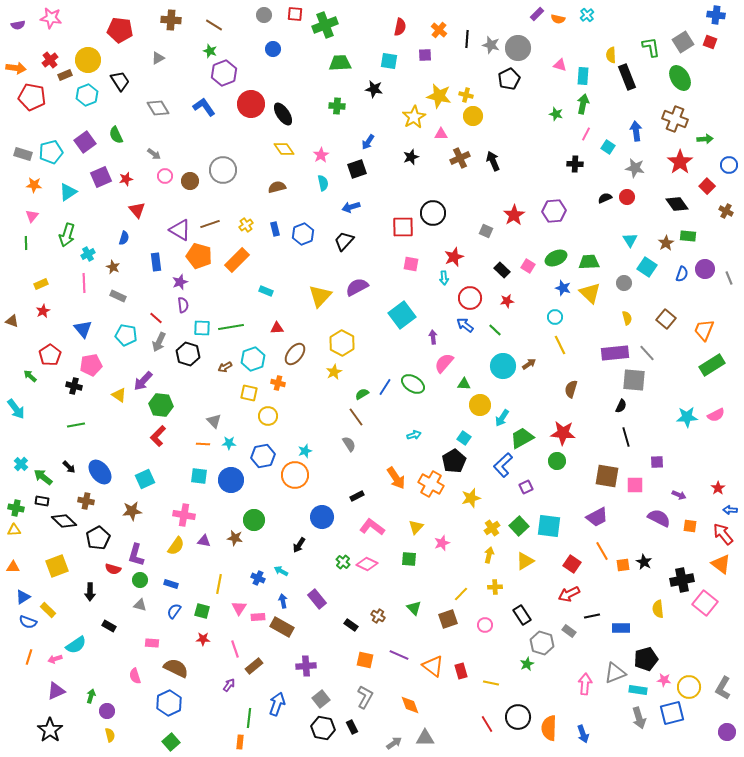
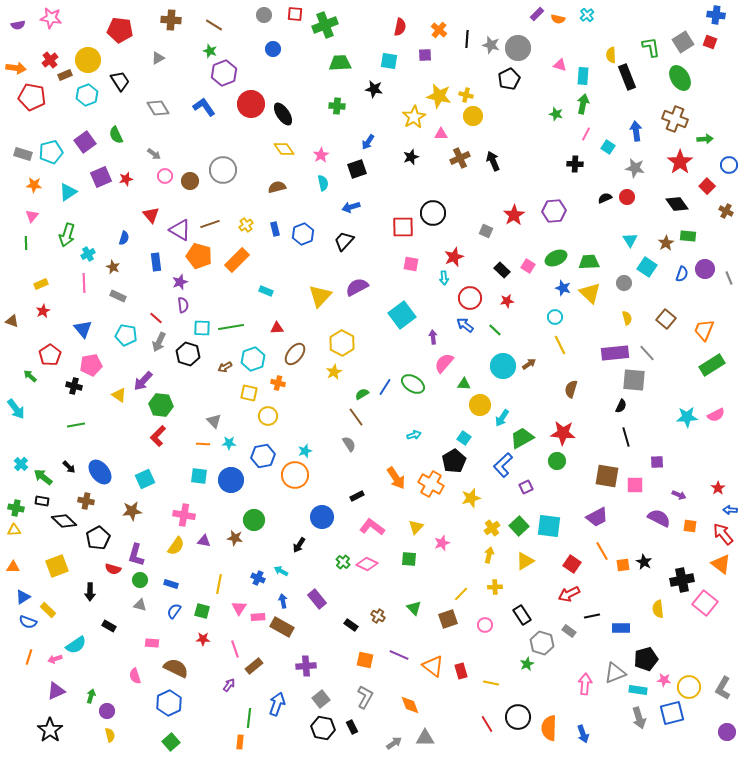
red triangle at (137, 210): moved 14 px right, 5 px down
